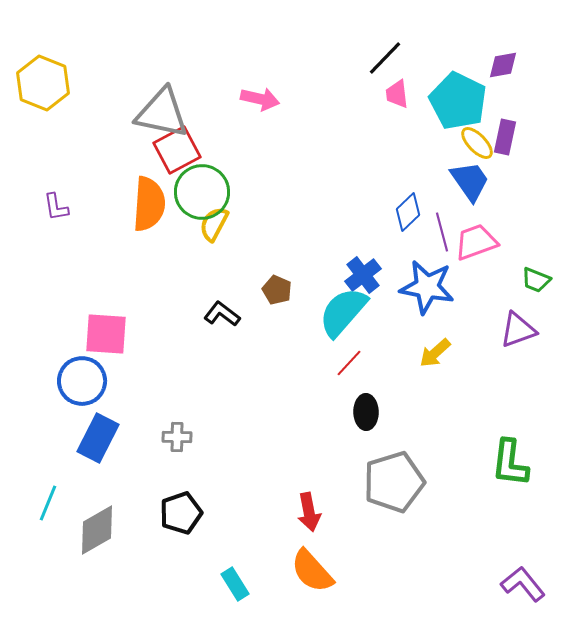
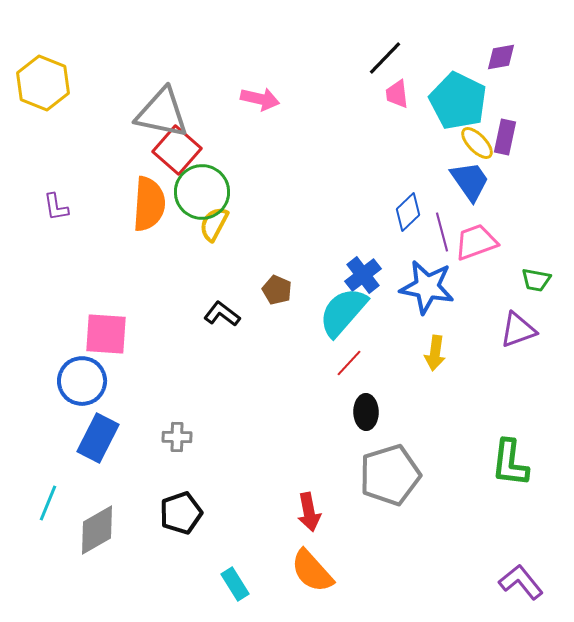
purple diamond at (503, 65): moved 2 px left, 8 px up
red square at (177, 150): rotated 21 degrees counterclockwise
green trapezoid at (536, 280): rotated 12 degrees counterclockwise
yellow arrow at (435, 353): rotated 40 degrees counterclockwise
gray pentagon at (394, 482): moved 4 px left, 7 px up
purple L-shape at (523, 584): moved 2 px left, 2 px up
